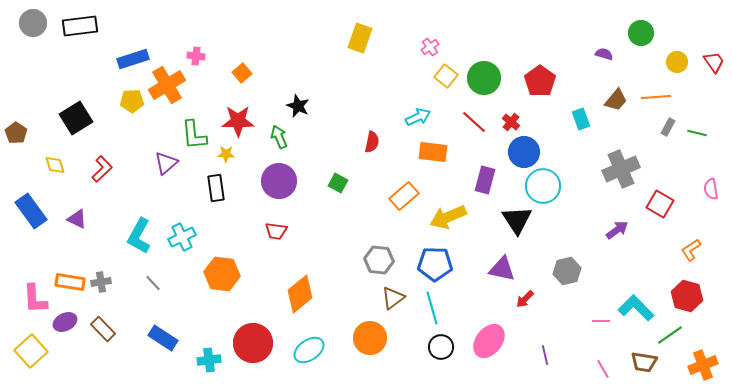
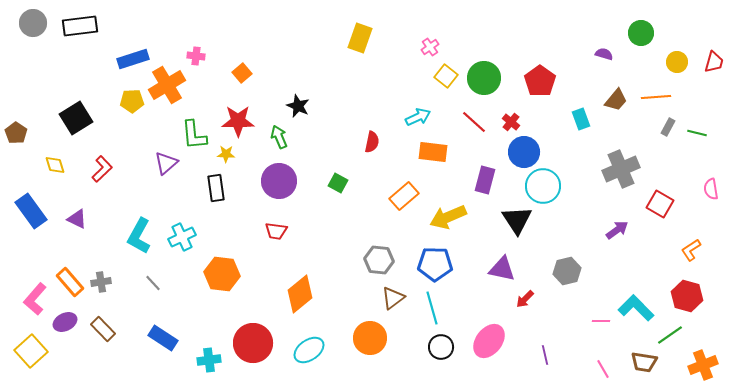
red trapezoid at (714, 62): rotated 50 degrees clockwise
orange rectangle at (70, 282): rotated 40 degrees clockwise
pink L-shape at (35, 299): rotated 44 degrees clockwise
